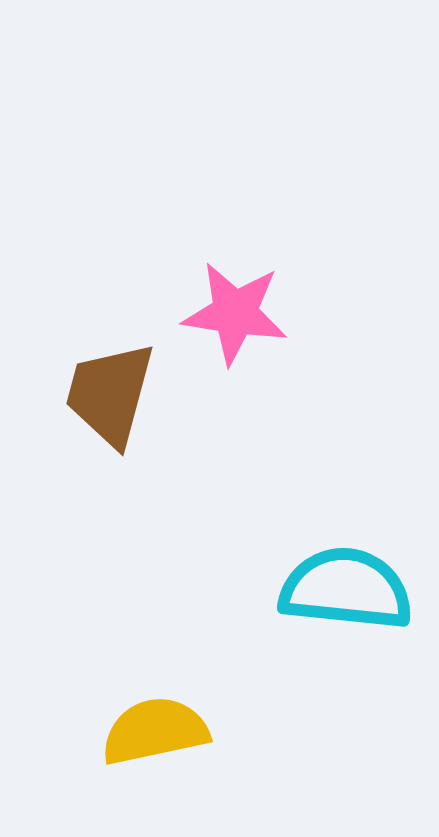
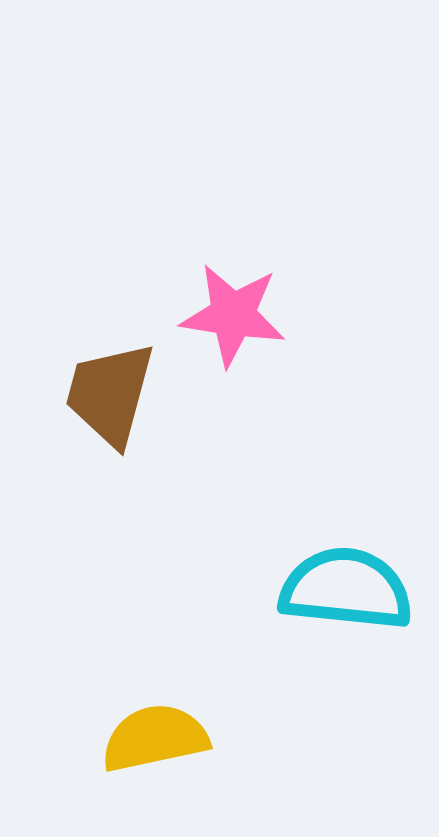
pink star: moved 2 px left, 2 px down
yellow semicircle: moved 7 px down
